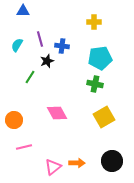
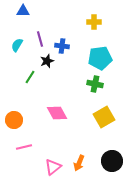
orange arrow: moved 2 px right; rotated 112 degrees clockwise
